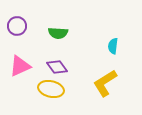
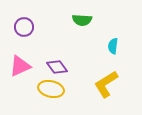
purple circle: moved 7 px right, 1 px down
green semicircle: moved 24 px right, 13 px up
yellow L-shape: moved 1 px right, 1 px down
